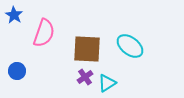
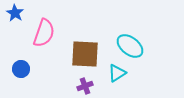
blue star: moved 1 px right, 2 px up
brown square: moved 2 px left, 5 px down
blue circle: moved 4 px right, 2 px up
purple cross: moved 9 px down; rotated 14 degrees clockwise
cyan triangle: moved 10 px right, 10 px up
